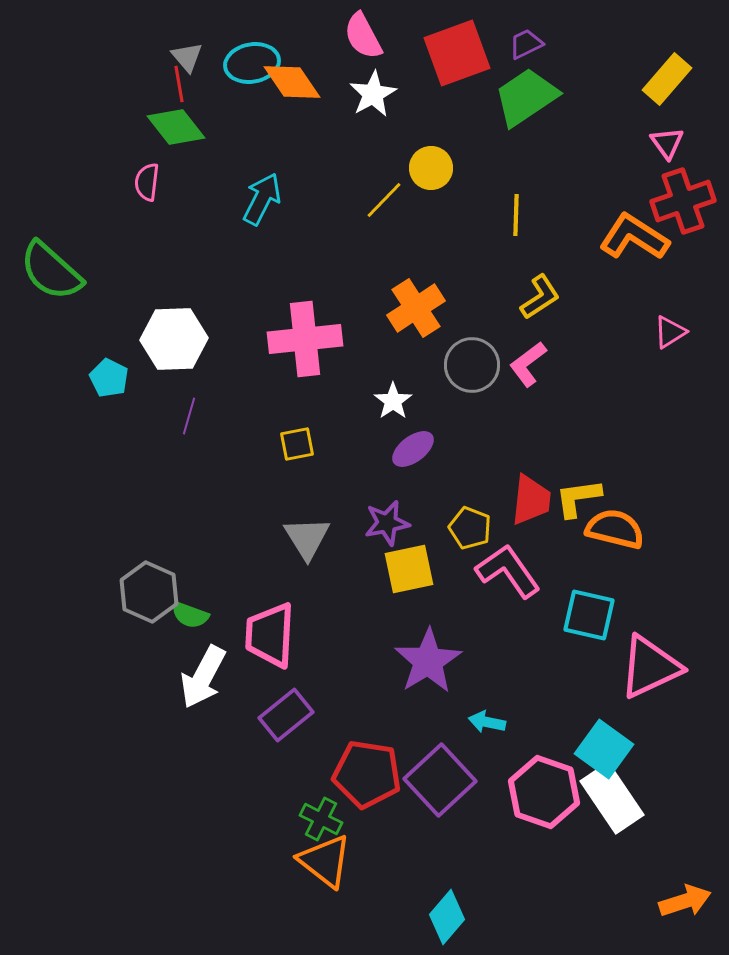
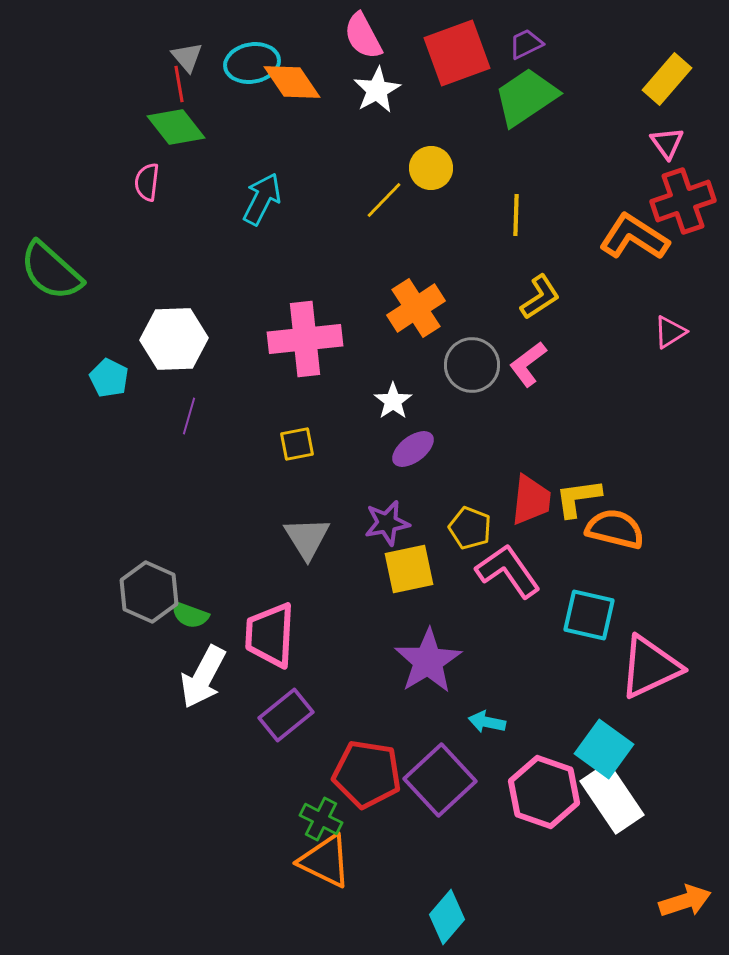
white star at (373, 94): moved 4 px right, 4 px up
orange triangle at (325, 861): rotated 12 degrees counterclockwise
